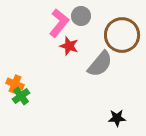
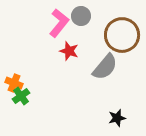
red star: moved 5 px down
gray semicircle: moved 5 px right, 3 px down
orange cross: moved 1 px left, 1 px up
black star: rotated 12 degrees counterclockwise
